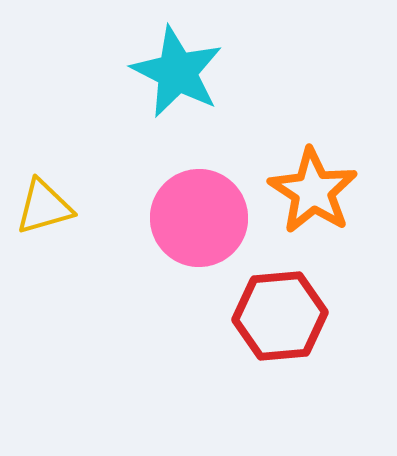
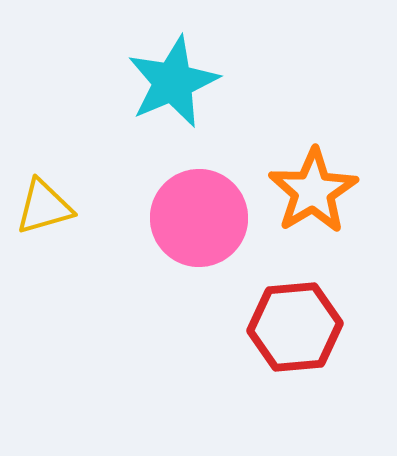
cyan star: moved 4 px left, 10 px down; rotated 22 degrees clockwise
orange star: rotated 8 degrees clockwise
red hexagon: moved 15 px right, 11 px down
